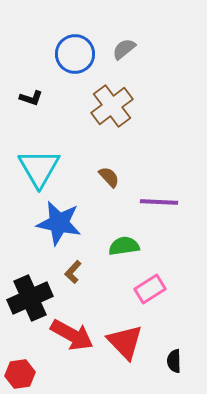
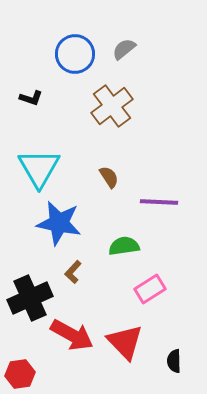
brown semicircle: rotated 10 degrees clockwise
